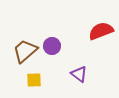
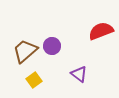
yellow square: rotated 35 degrees counterclockwise
